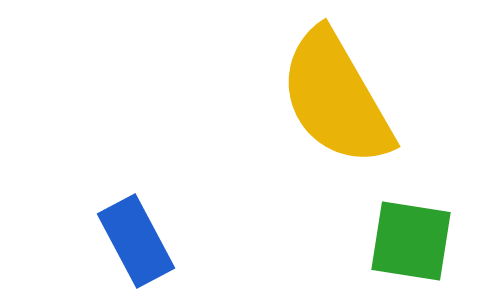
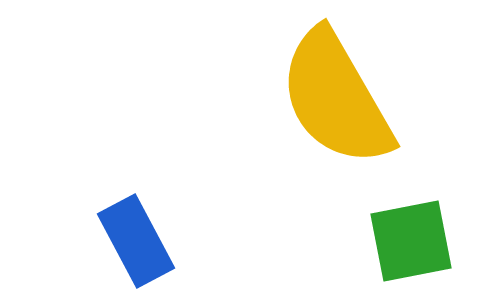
green square: rotated 20 degrees counterclockwise
